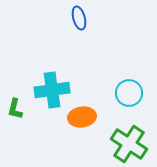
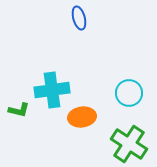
green L-shape: moved 4 px right, 1 px down; rotated 90 degrees counterclockwise
